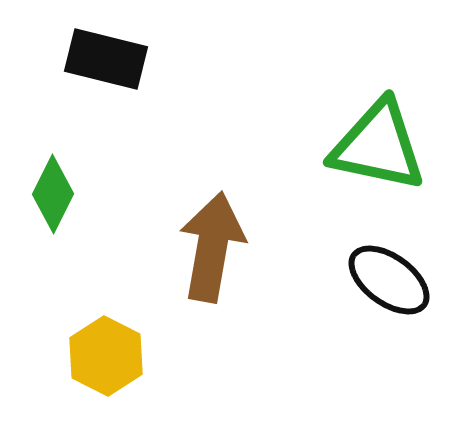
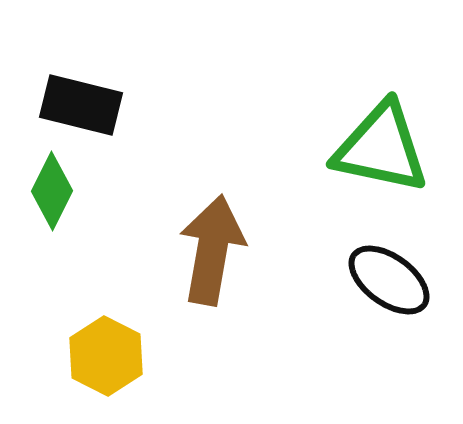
black rectangle: moved 25 px left, 46 px down
green triangle: moved 3 px right, 2 px down
green diamond: moved 1 px left, 3 px up
brown arrow: moved 3 px down
